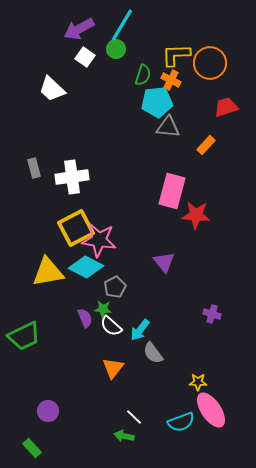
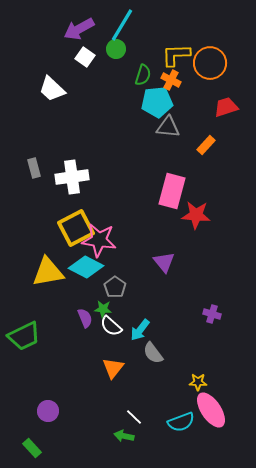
gray pentagon: rotated 10 degrees counterclockwise
